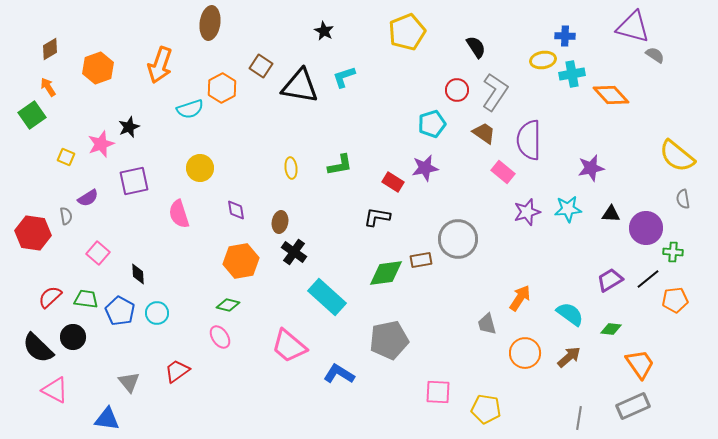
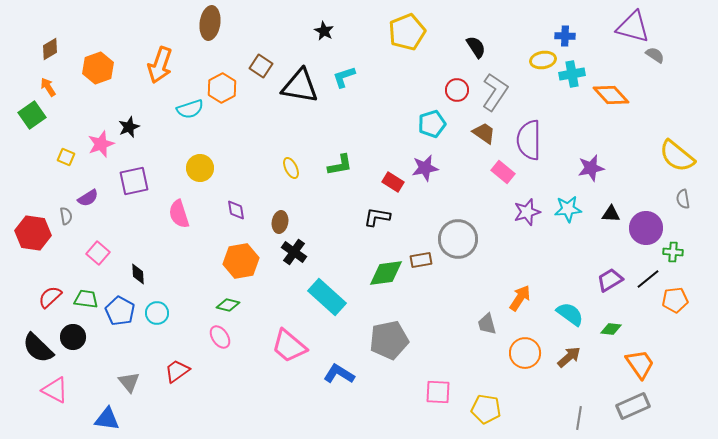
yellow ellipse at (291, 168): rotated 20 degrees counterclockwise
